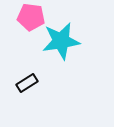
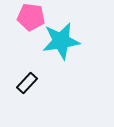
black rectangle: rotated 15 degrees counterclockwise
